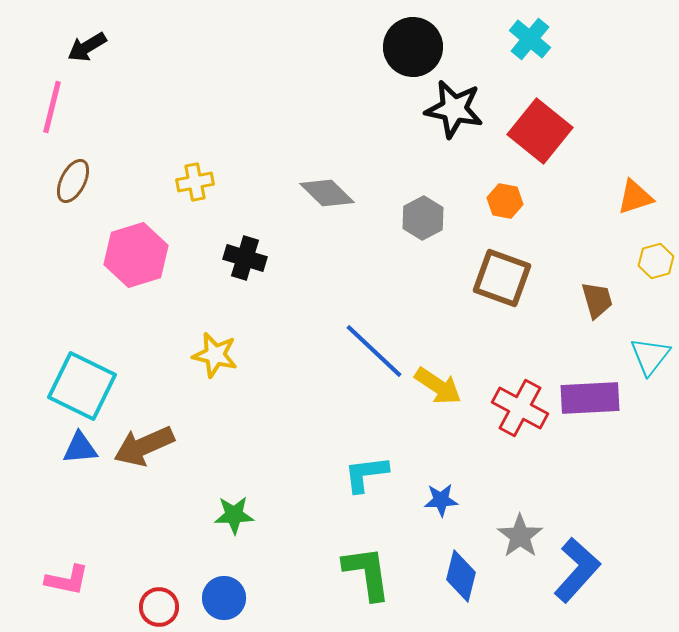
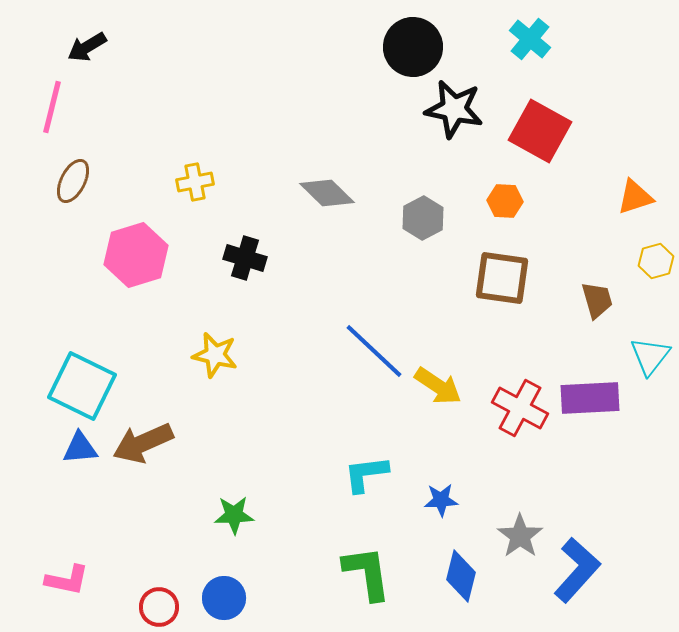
red square: rotated 10 degrees counterclockwise
orange hexagon: rotated 8 degrees counterclockwise
brown square: rotated 12 degrees counterclockwise
brown arrow: moved 1 px left, 3 px up
